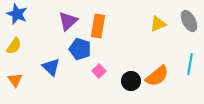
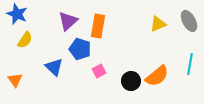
yellow semicircle: moved 11 px right, 6 px up
blue triangle: moved 3 px right
pink square: rotated 16 degrees clockwise
